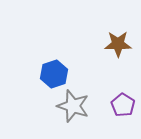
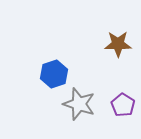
gray star: moved 6 px right, 2 px up
